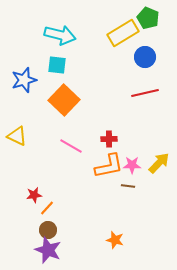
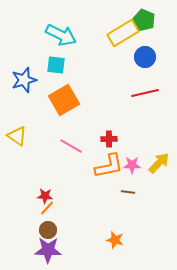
green pentagon: moved 4 px left, 2 px down
cyan arrow: moved 1 px right; rotated 12 degrees clockwise
cyan square: moved 1 px left
orange square: rotated 16 degrees clockwise
yellow triangle: rotated 10 degrees clockwise
brown line: moved 6 px down
red star: moved 11 px right, 1 px down; rotated 14 degrees clockwise
purple star: rotated 20 degrees counterclockwise
